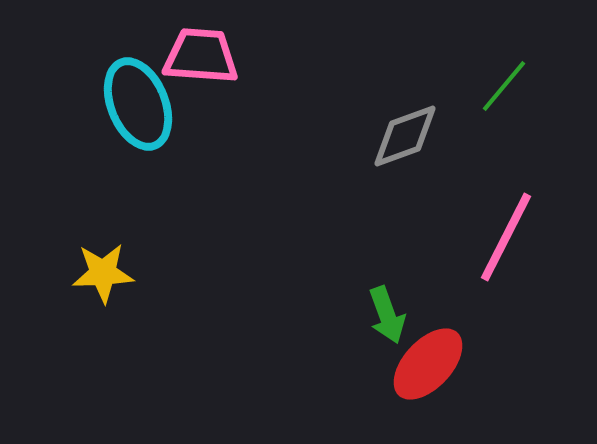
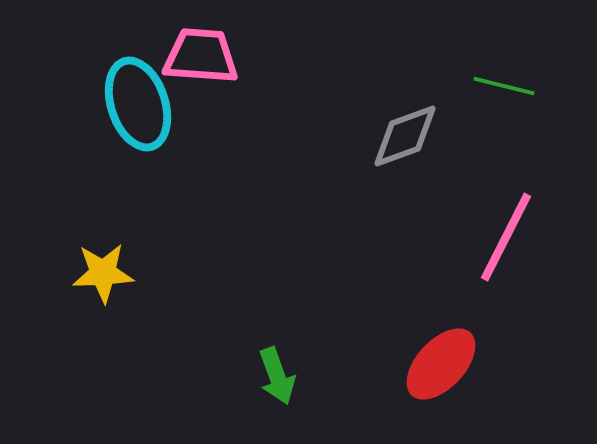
green line: rotated 64 degrees clockwise
cyan ellipse: rotated 4 degrees clockwise
green arrow: moved 110 px left, 61 px down
red ellipse: moved 13 px right
